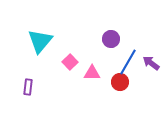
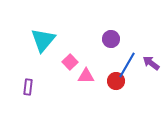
cyan triangle: moved 3 px right, 1 px up
blue line: moved 1 px left, 3 px down
pink triangle: moved 6 px left, 3 px down
red circle: moved 4 px left, 1 px up
